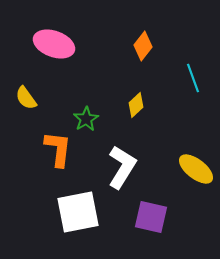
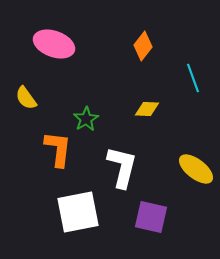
yellow diamond: moved 11 px right, 4 px down; rotated 45 degrees clockwise
white L-shape: rotated 18 degrees counterclockwise
